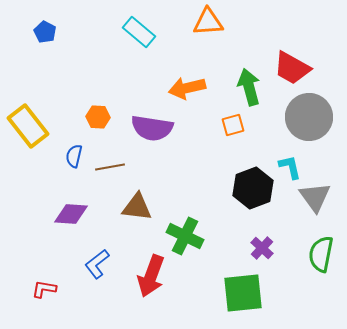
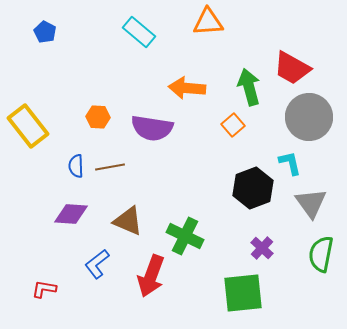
orange arrow: rotated 18 degrees clockwise
orange square: rotated 25 degrees counterclockwise
blue semicircle: moved 2 px right, 10 px down; rotated 15 degrees counterclockwise
cyan L-shape: moved 4 px up
gray triangle: moved 4 px left, 6 px down
brown triangle: moved 9 px left, 14 px down; rotated 16 degrees clockwise
